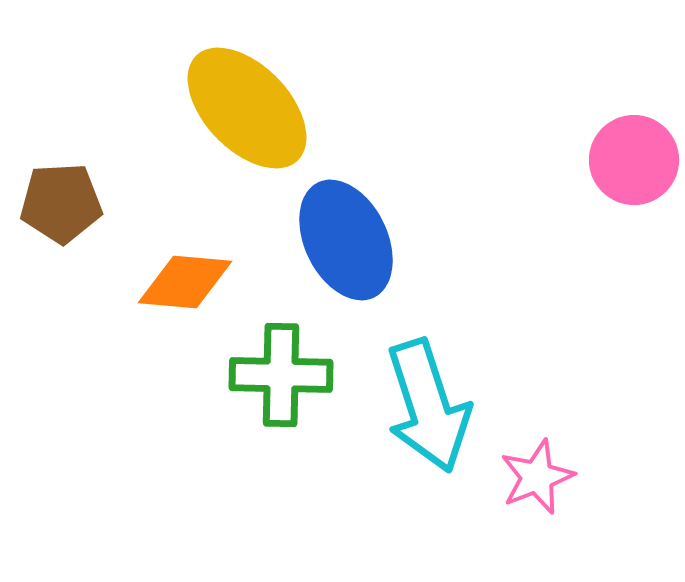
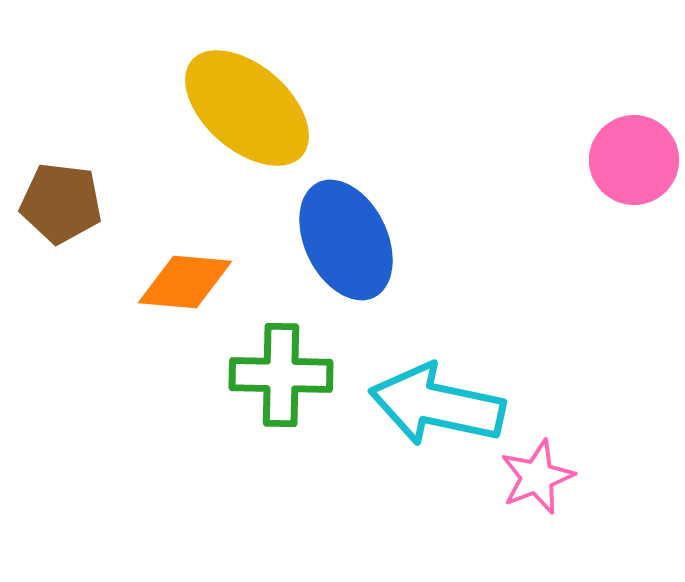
yellow ellipse: rotated 5 degrees counterclockwise
brown pentagon: rotated 10 degrees clockwise
cyan arrow: moved 9 px right, 1 px up; rotated 120 degrees clockwise
